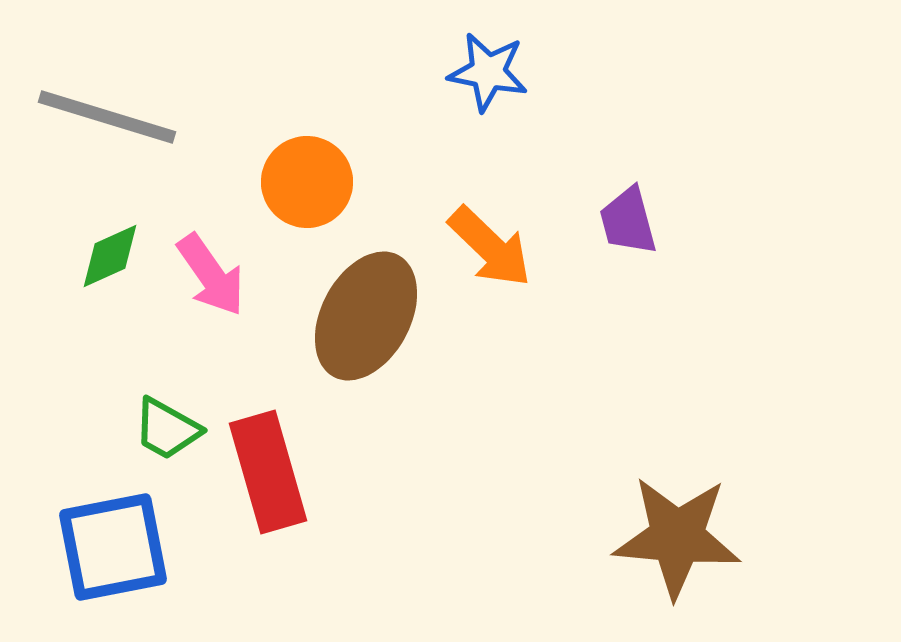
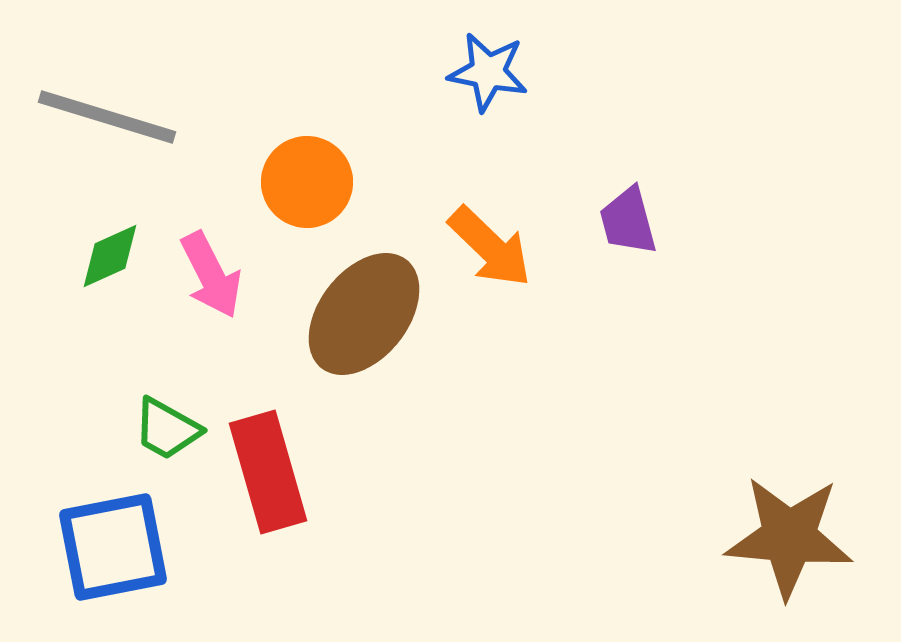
pink arrow: rotated 8 degrees clockwise
brown ellipse: moved 2 px left, 2 px up; rotated 10 degrees clockwise
brown star: moved 112 px right
